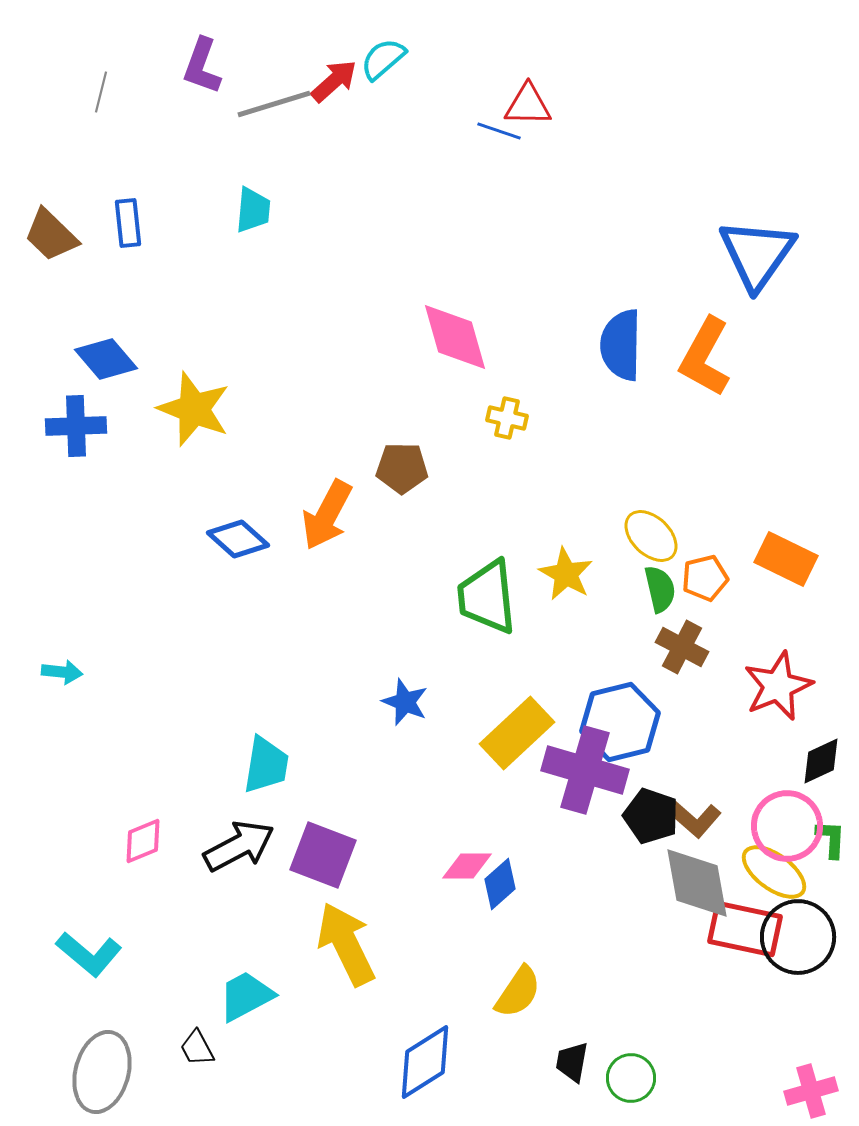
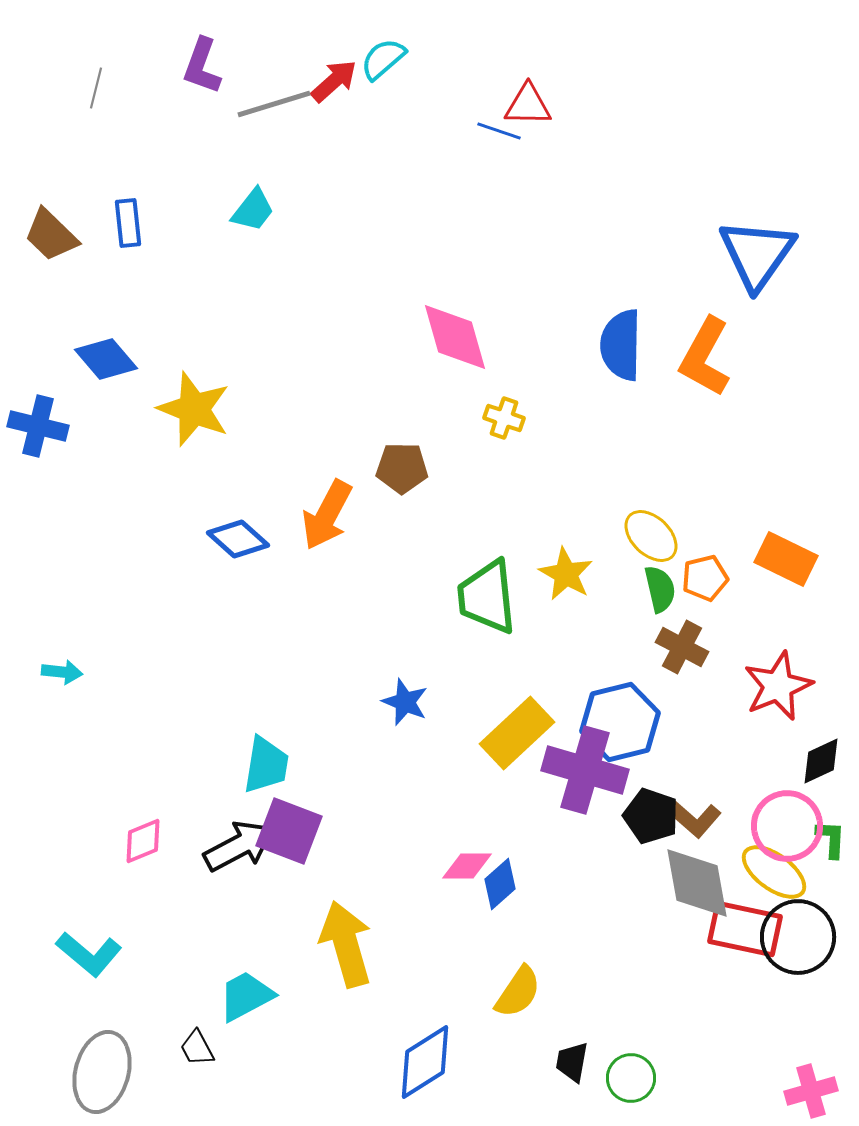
gray line at (101, 92): moved 5 px left, 4 px up
cyan trapezoid at (253, 210): rotated 33 degrees clockwise
yellow cross at (507, 418): moved 3 px left; rotated 6 degrees clockwise
blue cross at (76, 426): moved 38 px left; rotated 16 degrees clockwise
purple square at (323, 855): moved 34 px left, 24 px up
yellow arrow at (346, 944): rotated 10 degrees clockwise
